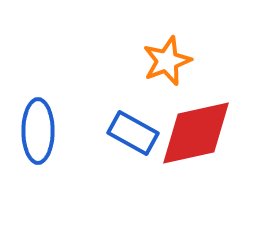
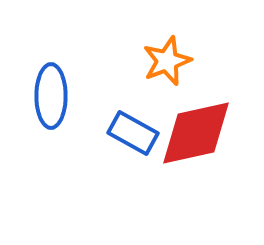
blue ellipse: moved 13 px right, 35 px up
